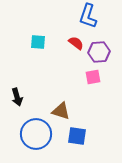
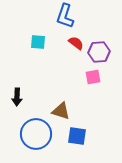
blue L-shape: moved 23 px left
black arrow: rotated 18 degrees clockwise
